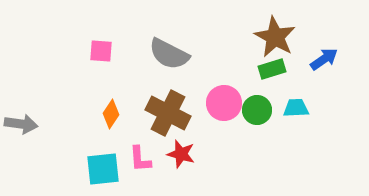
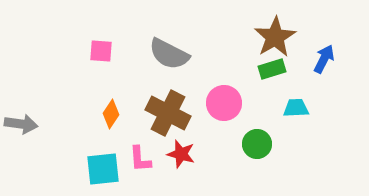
brown star: rotated 12 degrees clockwise
blue arrow: rotated 28 degrees counterclockwise
green circle: moved 34 px down
